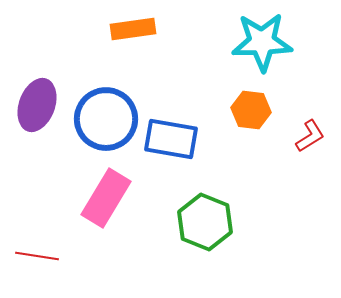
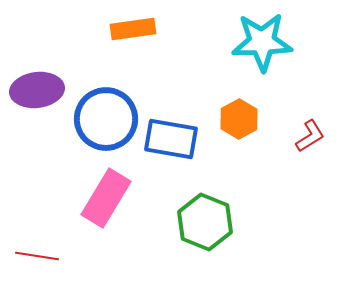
purple ellipse: moved 15 px up; rotated 63 degrees clockwise
orange hexagon: moved 12 px left, 9 px down; rotated 24 degrees clockwise
